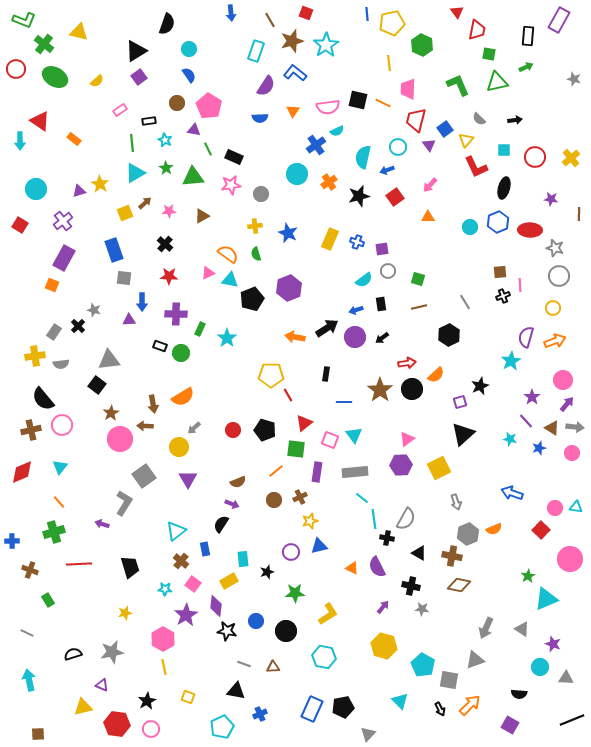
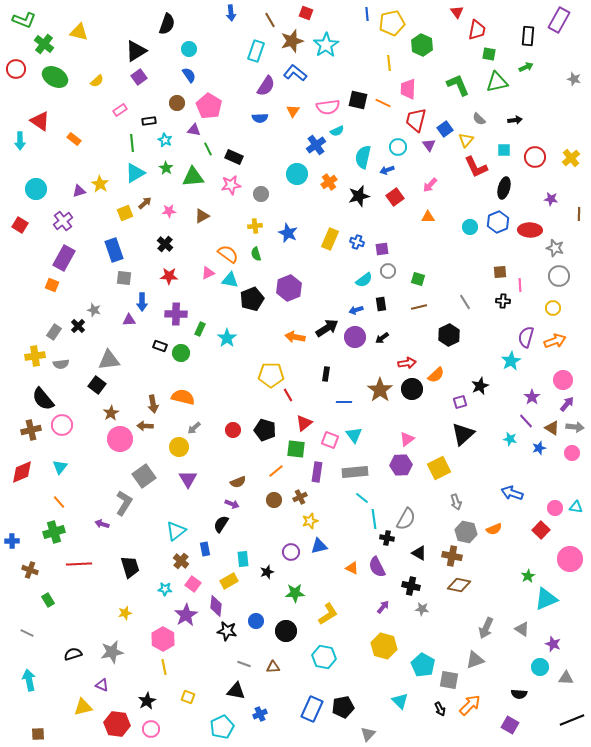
black cross at (503, 296): moved 5 px down; rotated 24 degrees clockwise
orange semicircle at (183, 397): rotated 135 degrees counterclockwise
gray hexagon at (468, 534): moved 2 px left, 2 px up; rotated 25 degrees counterclockwise
